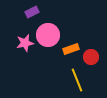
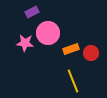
pink circle: moved 2 px up
pink star: rotated 18 degrees clockwise
red circle: moved 4 px up
yellow line: moved 4 px left, 1 px down
